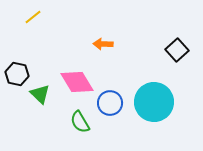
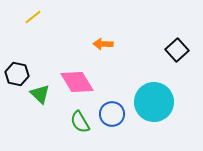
blue circle: moved 2 px right, 11 px down
